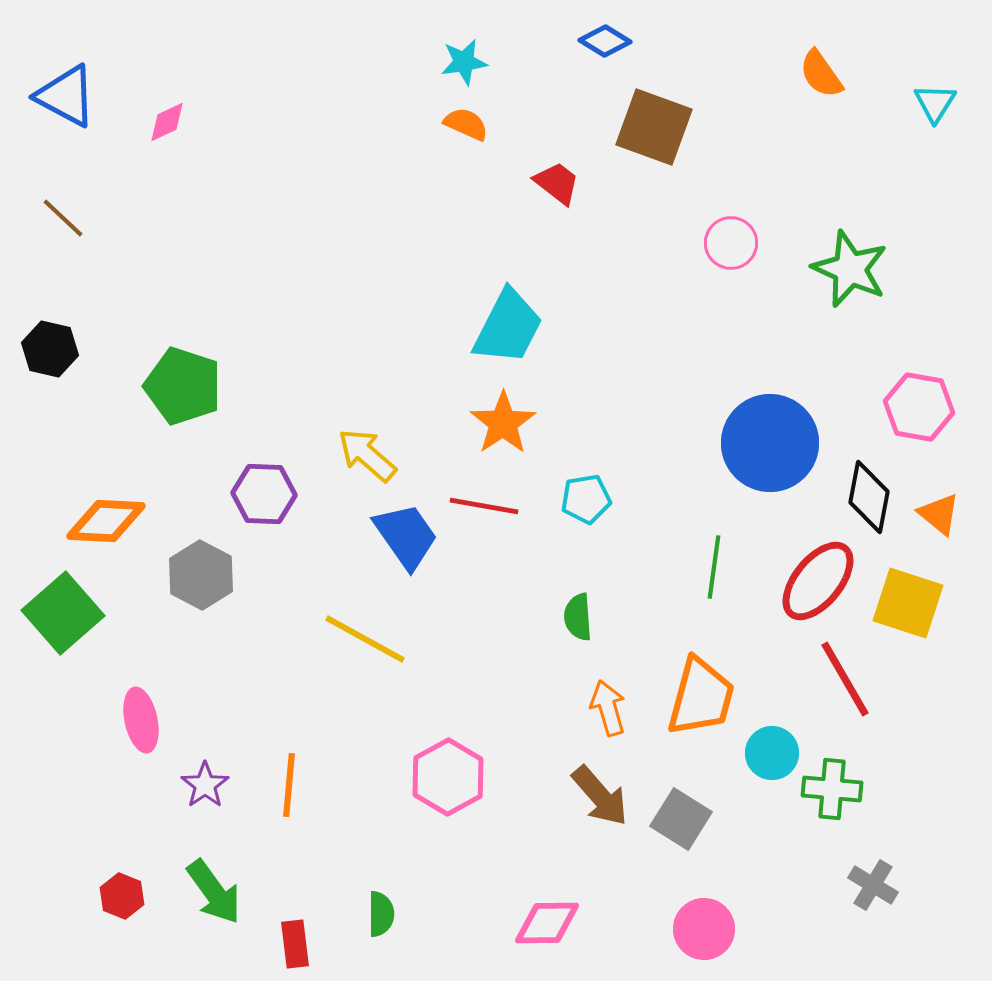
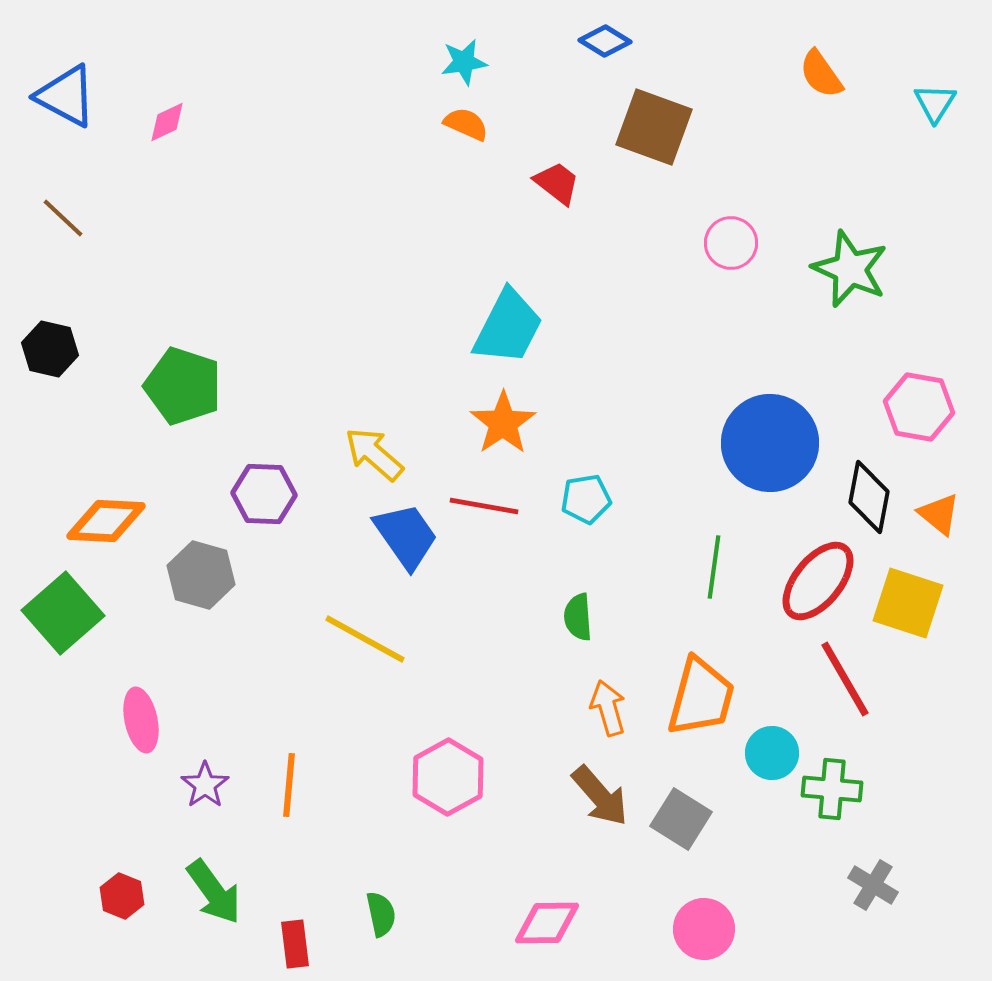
yellow arrow at (367, 455): moved 7 px right, 1 px up
gray hexagon at (201, 575): rotated 12 degrees counterclockwise
green semicircle at (381, 914): rotated 12 degrees counterclockwise
